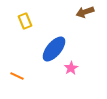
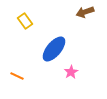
yellow rectangle: rotated 14 degrees counterclockwise
pink star: moved 4 px down
